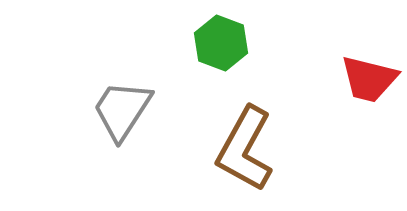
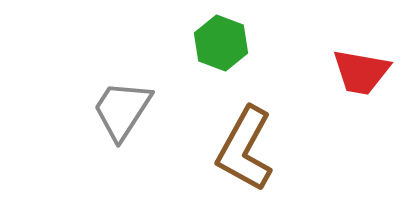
red trapezoid: moved 8 px left, 7 px up; rotated 4 degrees counterclockwise
